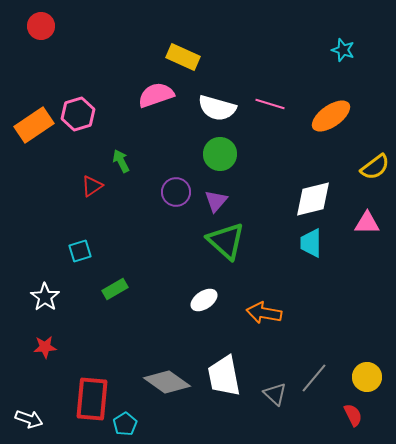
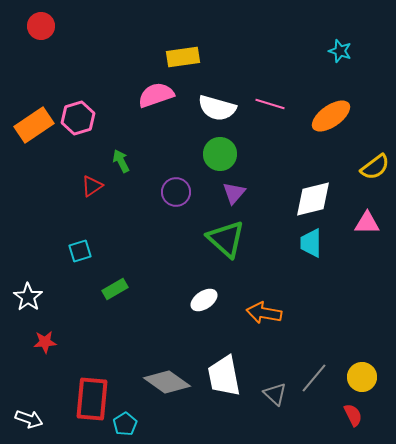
cyan star: moved 3 px left, 1 px down
yellow rectangle: rotated 32 degrees counterclockwise
pink hexagon: moved 4 px down
purple triangle: moved 18 px right, 8 px up
green triangle: moved 2 px up
white star: moved 17 px left
red star: moved 5 px up
yellow circle: moved 5 px left
